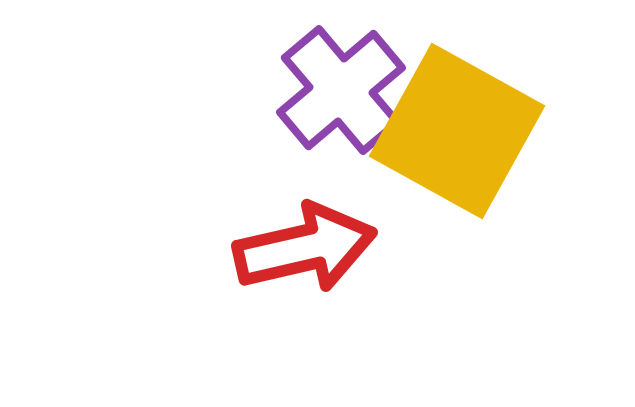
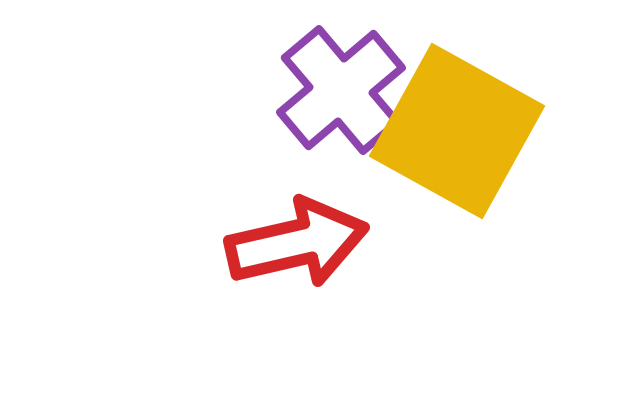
red arrow: moved 8 px left, 5 px up
